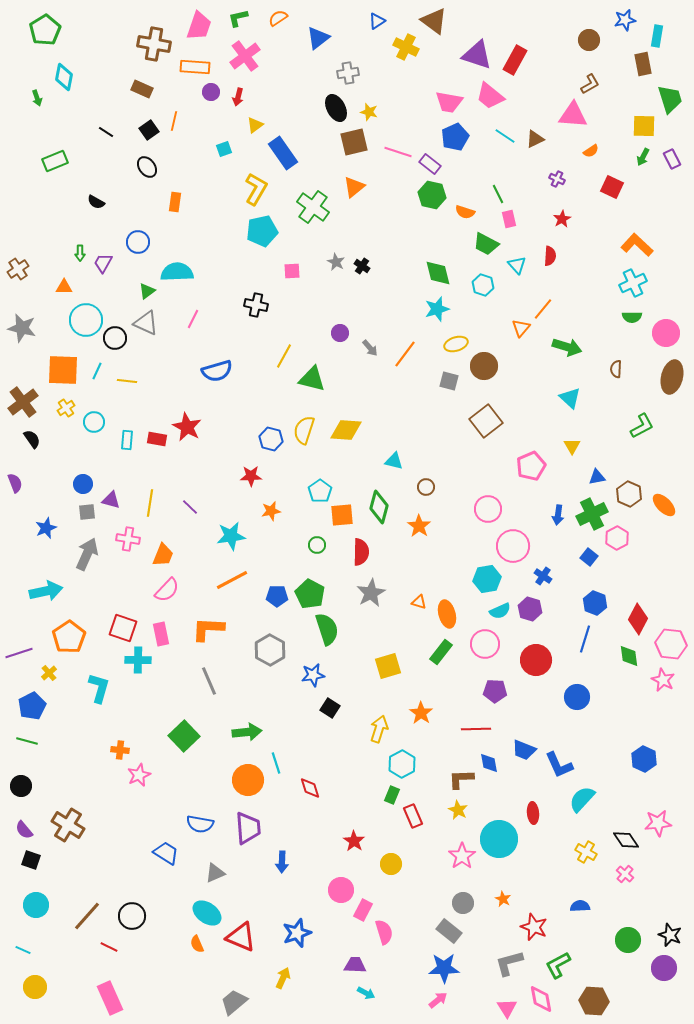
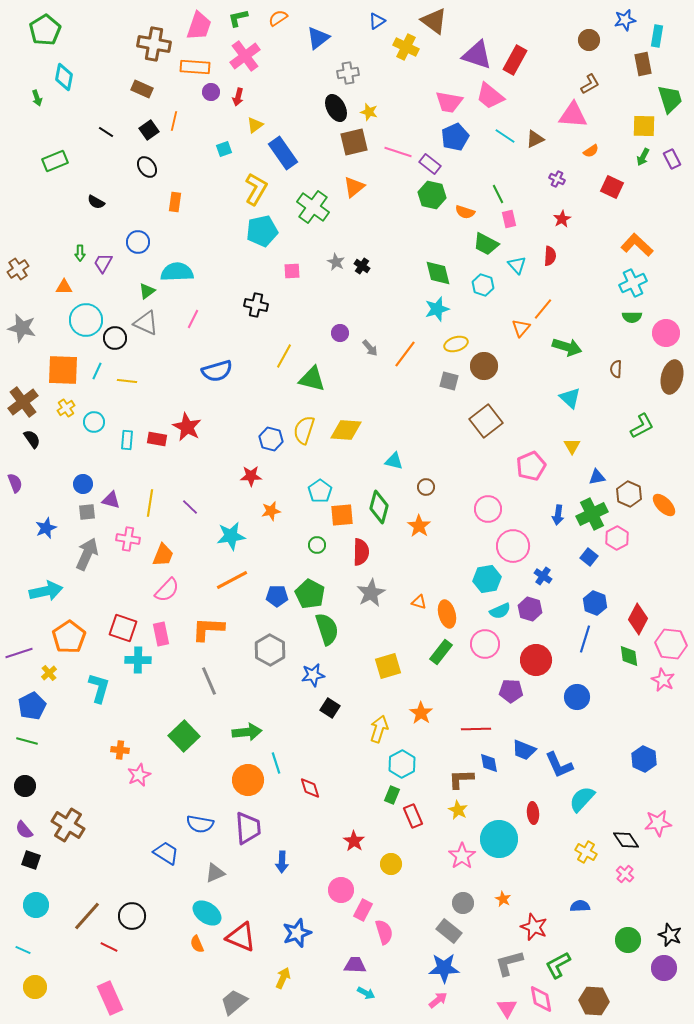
purple pentagon at (495, 691): moved 16 px right
black circle at (21, 786): moved 4 px right
